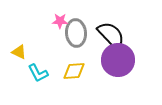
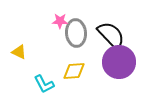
purple circle: moved 1 px right, 2 px down
cyan L-shape: moved 6 px right, 11 px down
